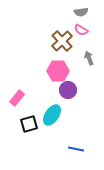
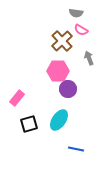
gray semicircle: moved 5 px left, 1 px down; rotated 16 degrees clockwise
purple circle: moved 1 px up
cyan ellipse: moved 7 px right, 5 px down
